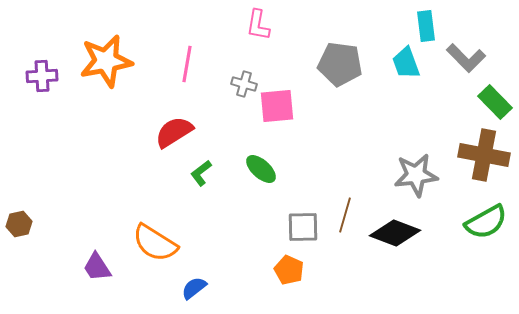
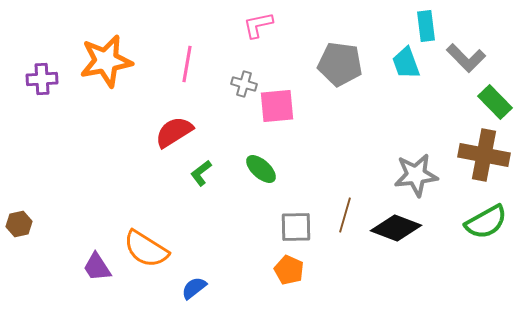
pink L-shape: rotated 68 degrees clockwise
purple cross: moved 3 px down
gray square: moved 7 px left
black diamond: moved 1 px right, 5 px up
orange semicircle: moved 9 px left, 6 px down
